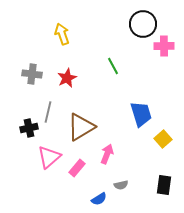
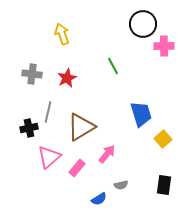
pink arrow: rotated 18 degrees clockwise
